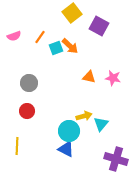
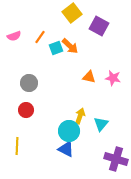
red circle: moved 1 px left, 1 px up
yellow arrow: moved 4 px left; rotated 56 degrees counterclockwise
